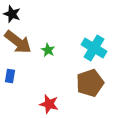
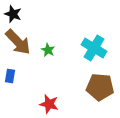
black star: moved 1 px right
brown arrow: rotated 8 degrees clockwise
brown pentagon: moved 10 px right, 4 px down; rotated 24 degrees clockwise
